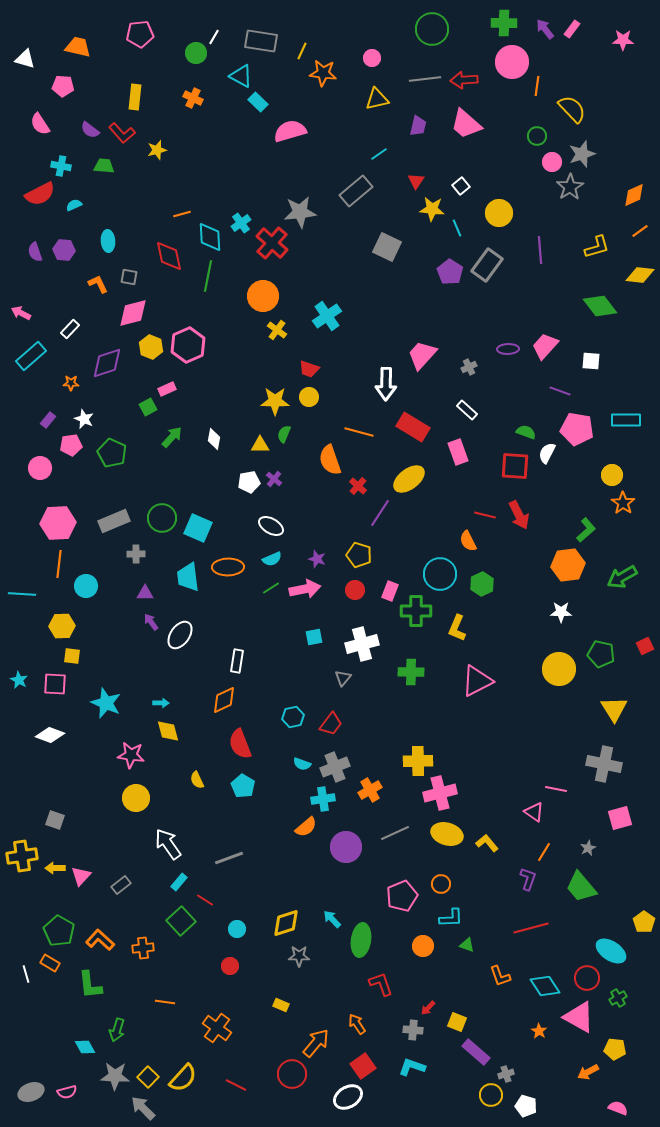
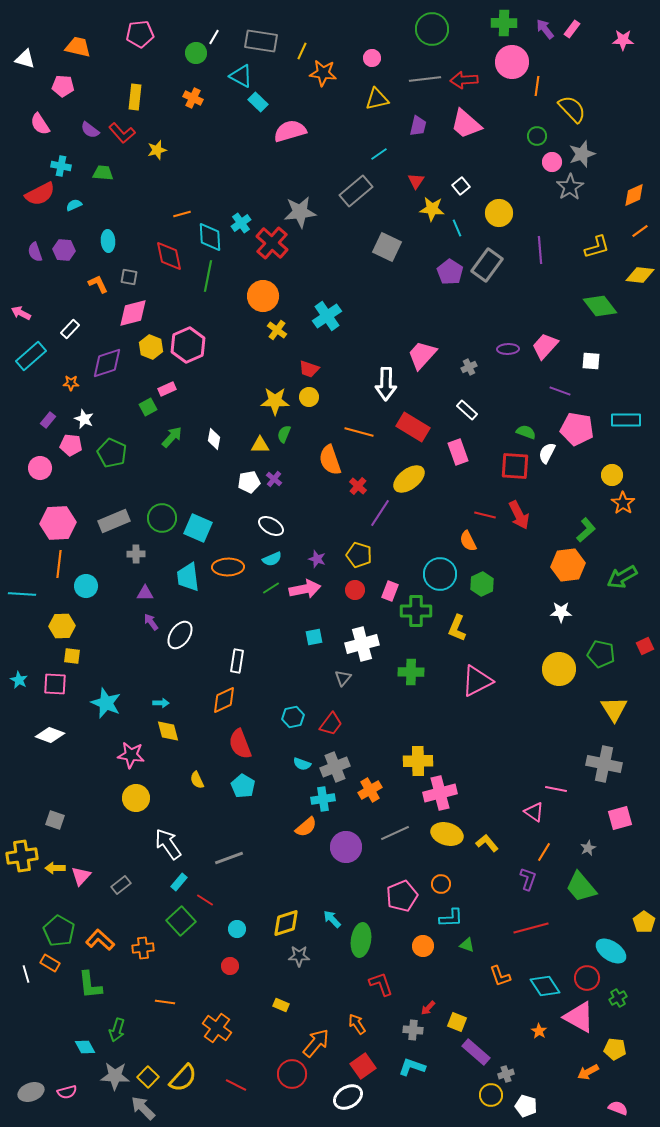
green trapezoid at (104, 166): moved 1 px left, 7 px down
pink pentagon at (71, 445): rotated 15 degrees clockwise
